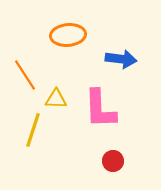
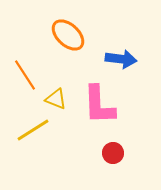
orange ellipse: rotated 48 degrees clockwise
yellow triangle: rotated 20 degrees clockwise
pink L-shape: moved 1 px left, 4 px up
yellow line: rotated 40 degrees clockwise
red circle: moved 8 px up
